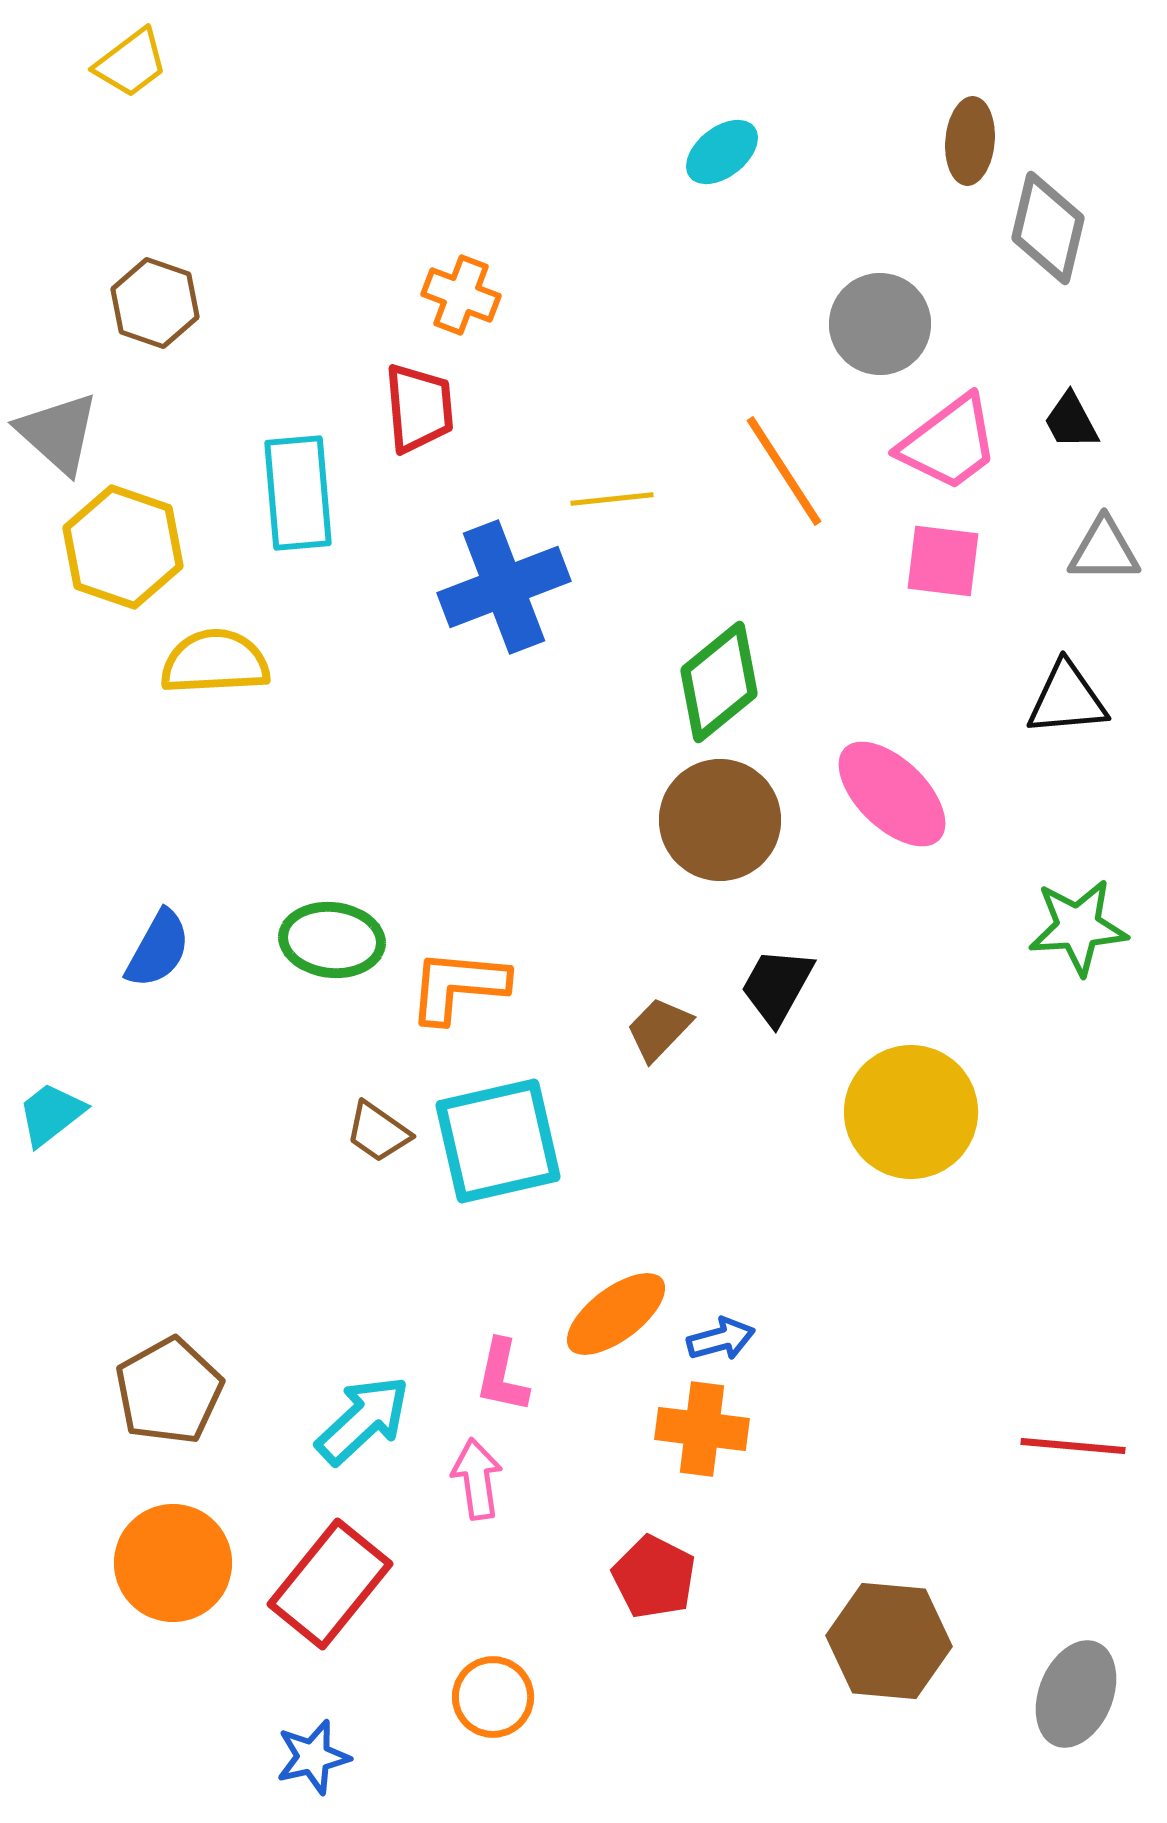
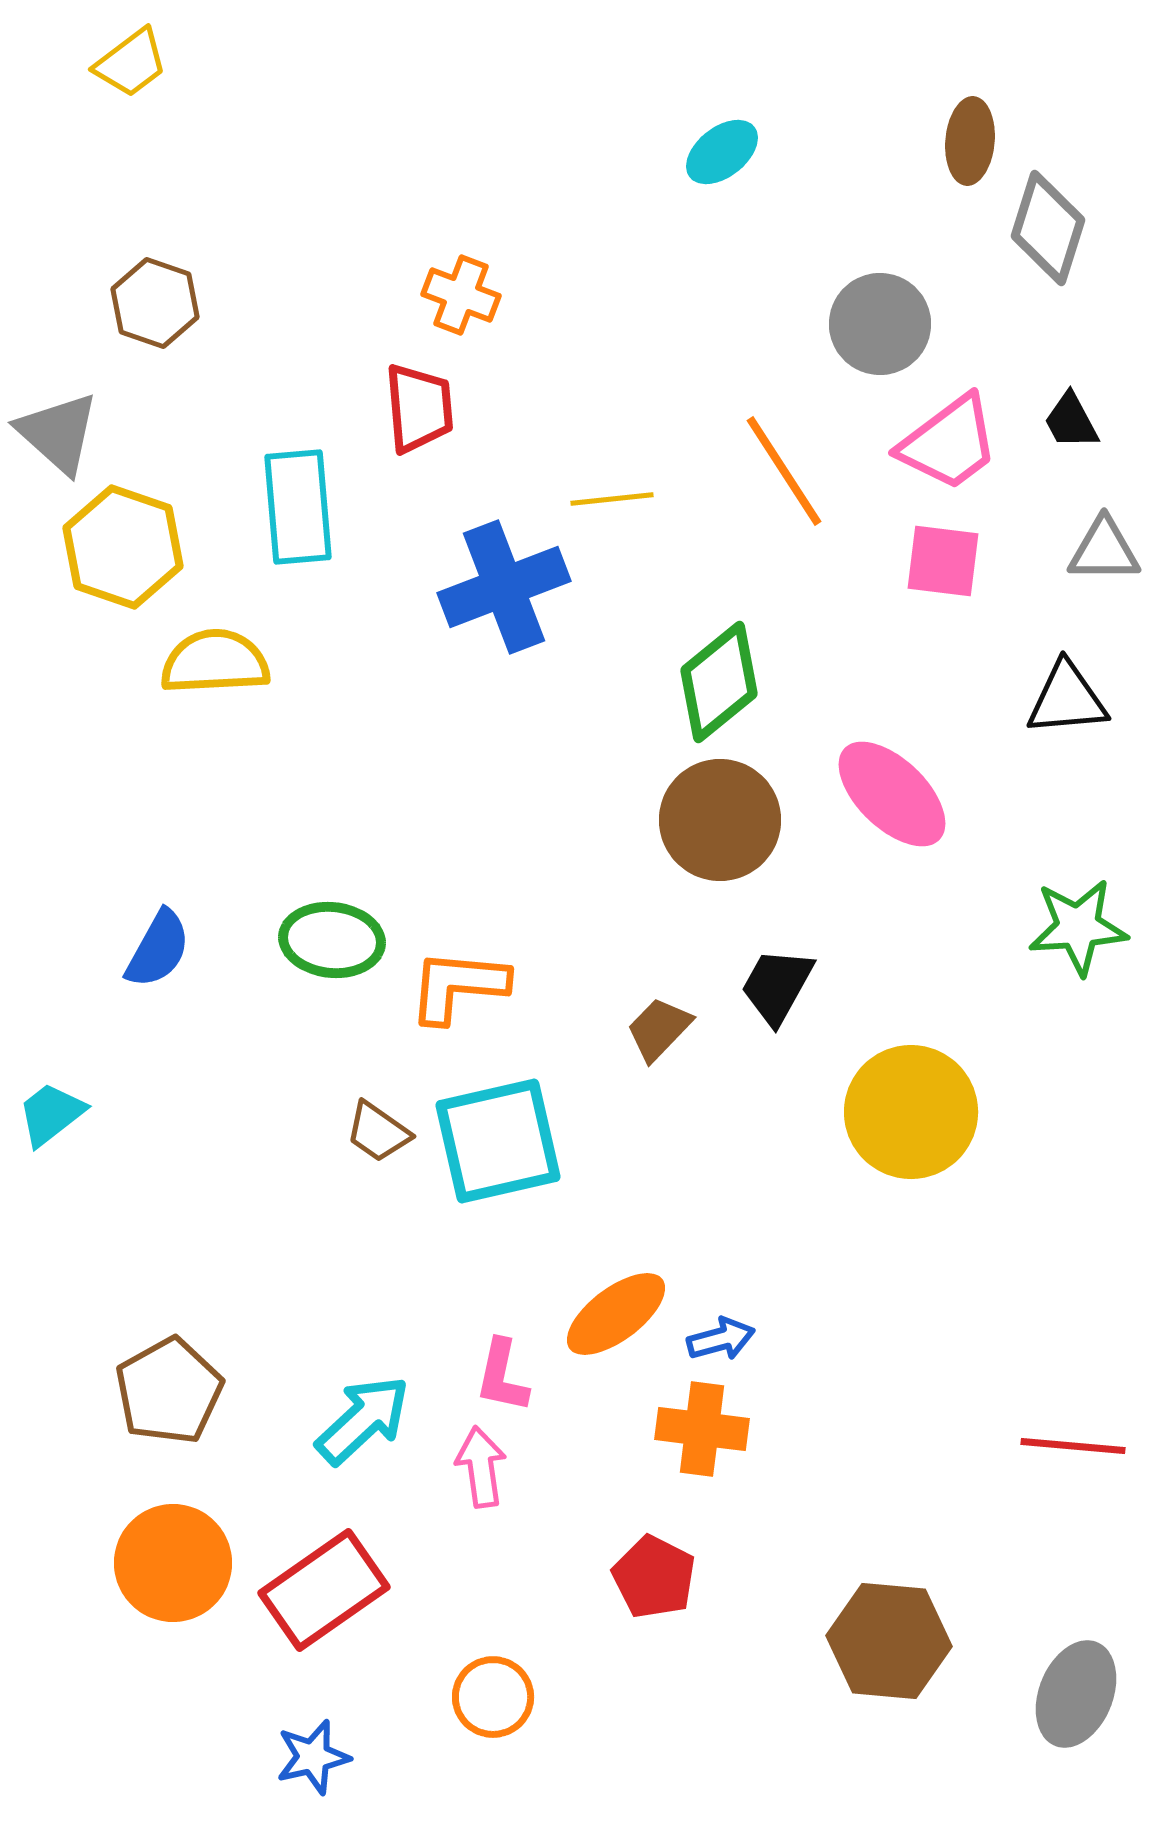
gray diamond at (1048, 228): rotated 4 degrees clockwise
cyan rectangle at (298, 493): moved 14 px down
pink arrow at (477, 1479): moved 4 px right, 12 px up
red rectangle at (330, 1584): moved 6 px left, 6 px down; rotated 16 degrees clockwise
